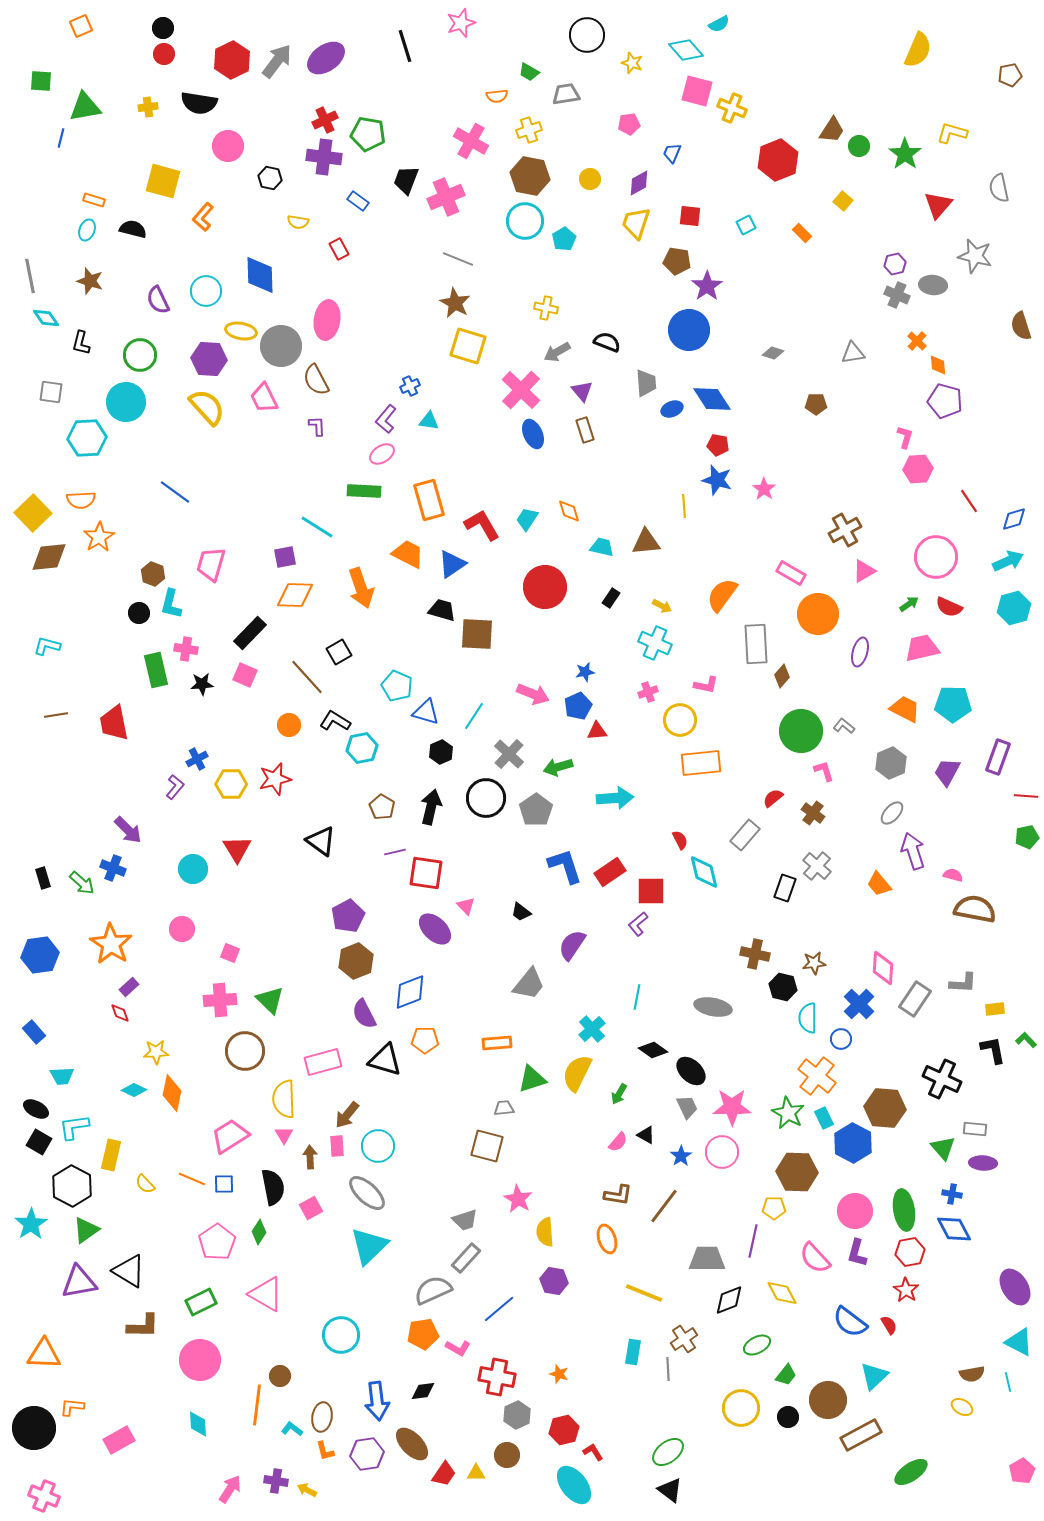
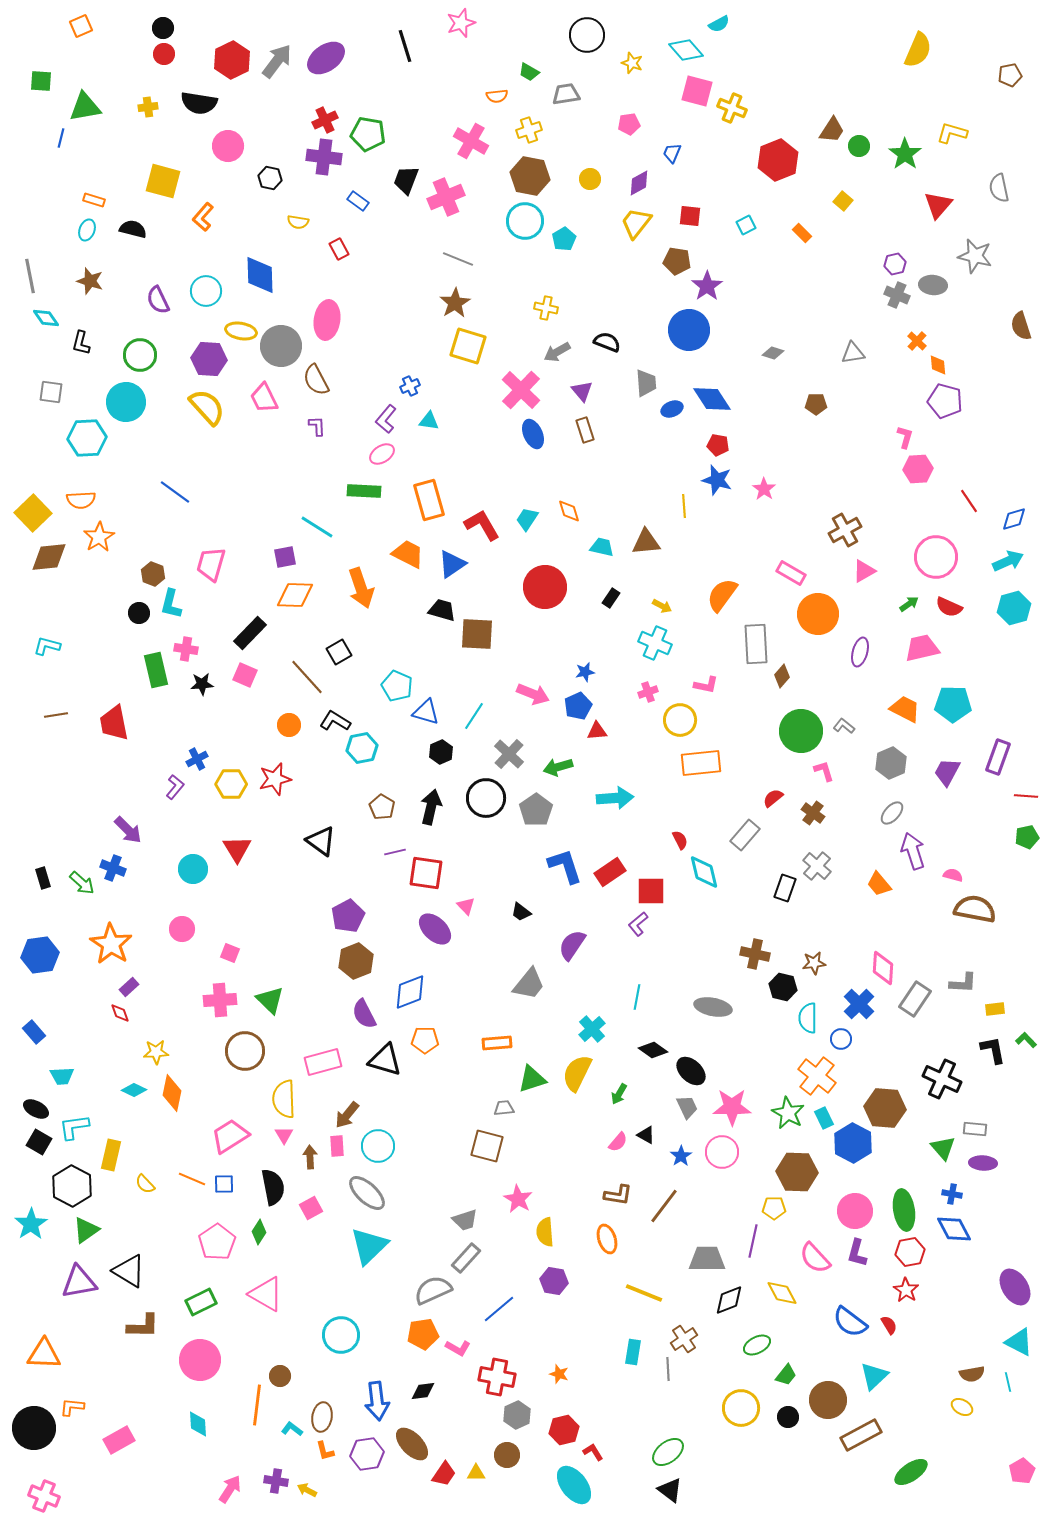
yellow trapezoid at (636, 223): rotated 20 degrees clockwise
brown star at (455, 303): rotated 12 degrees clockwise
